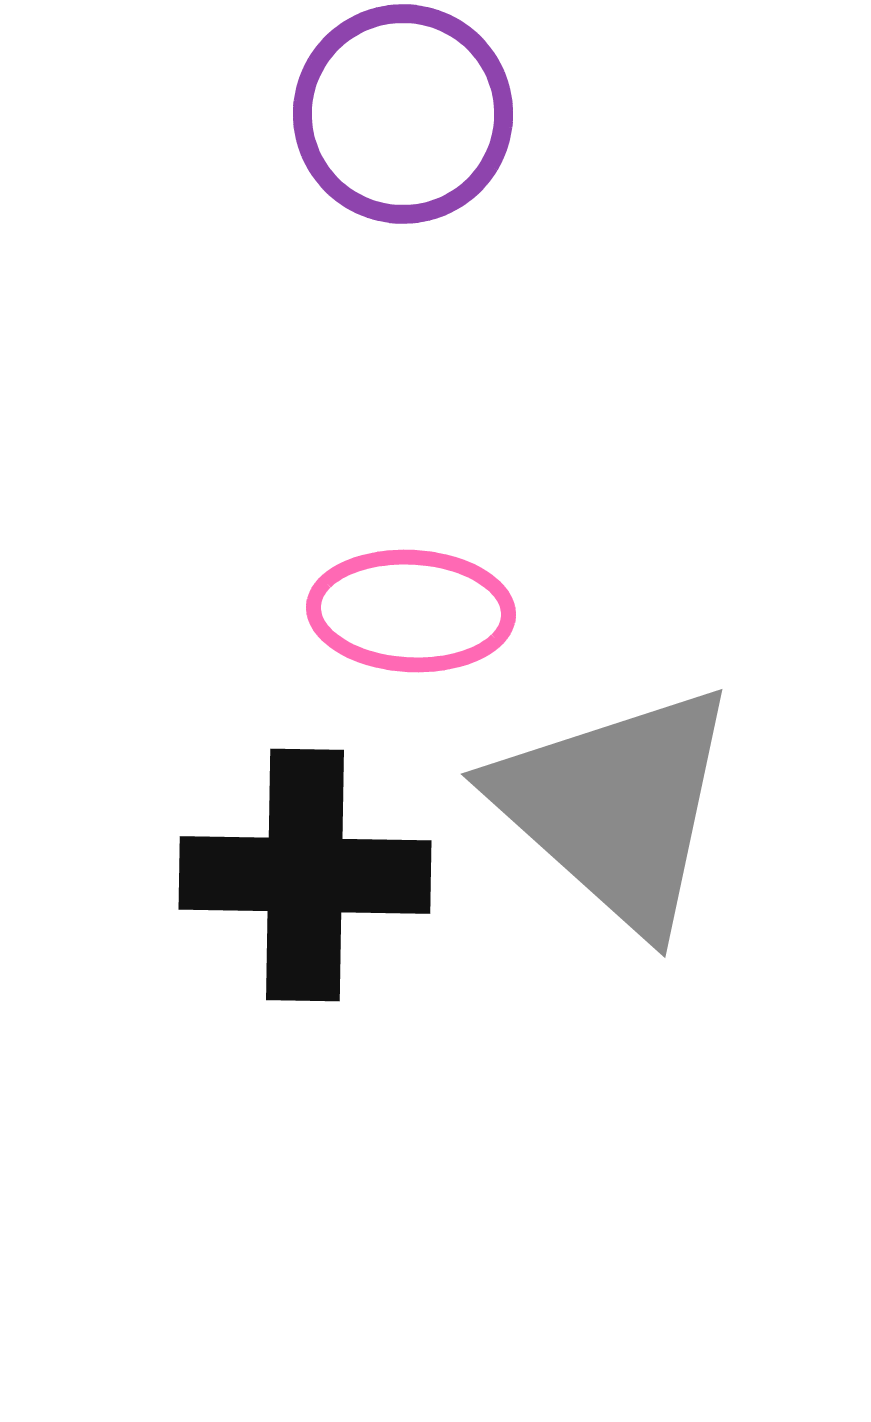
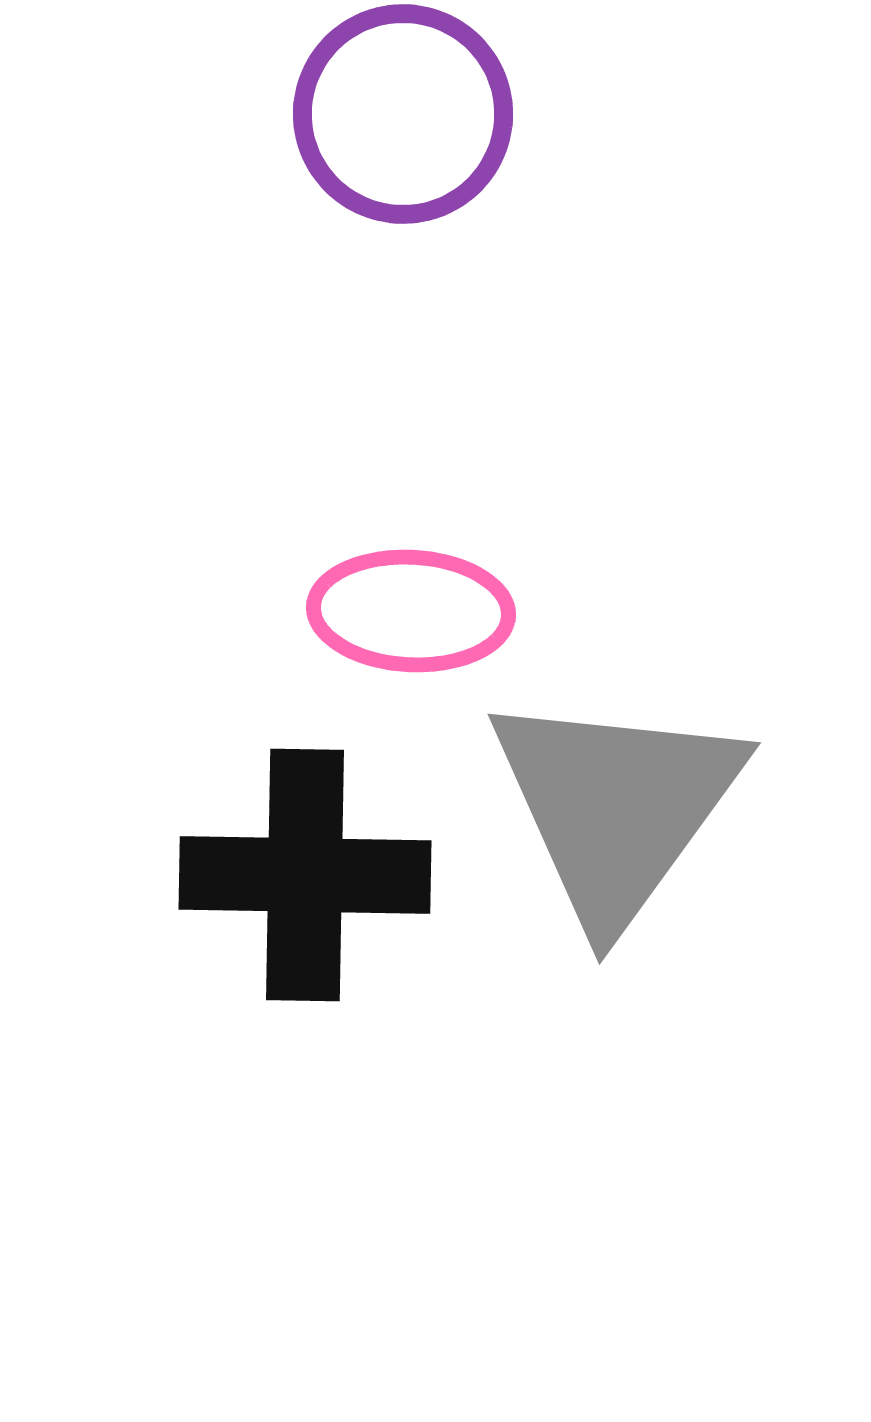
gray triangle: rotated 24 degrees clockwise
